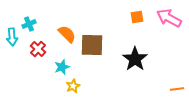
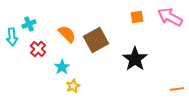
pink arrow: moved 1 px right, 1 px up
brown square: moved 4 px right, 5 px up; rotated 30 degrees counterclockwise
cyan star: rotated 14 degrees counterclockwise
